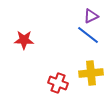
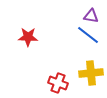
purple triangle: rotated 35 degrees clockwise
red star: moved 4 px right, 3 px up
